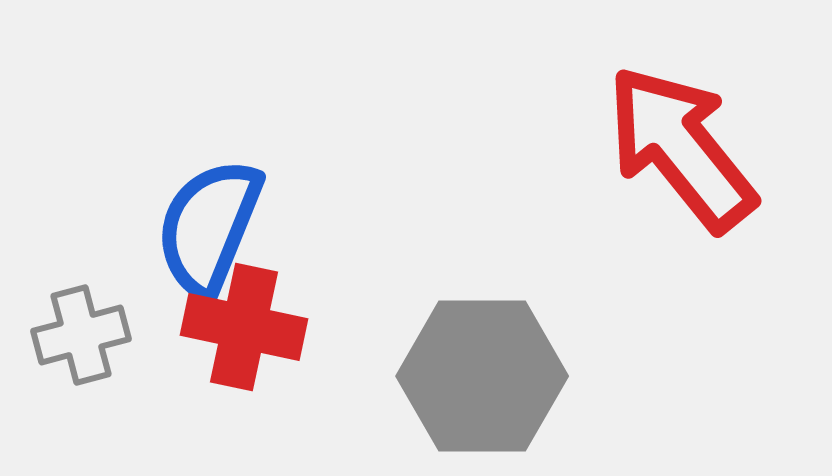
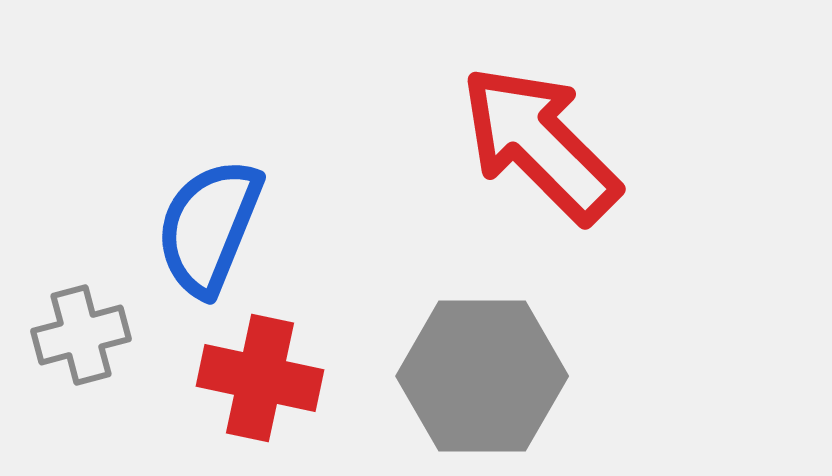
red arrow: moved 141 px left, 4 px up; rotated 6 degrees counterclockwise
red cross: moved 16 px right, 51 px down
